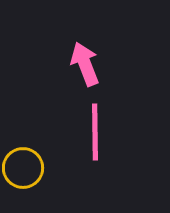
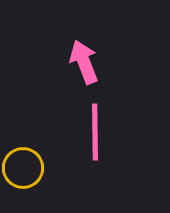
pink arrow: moved 1 px left, 2 px up
